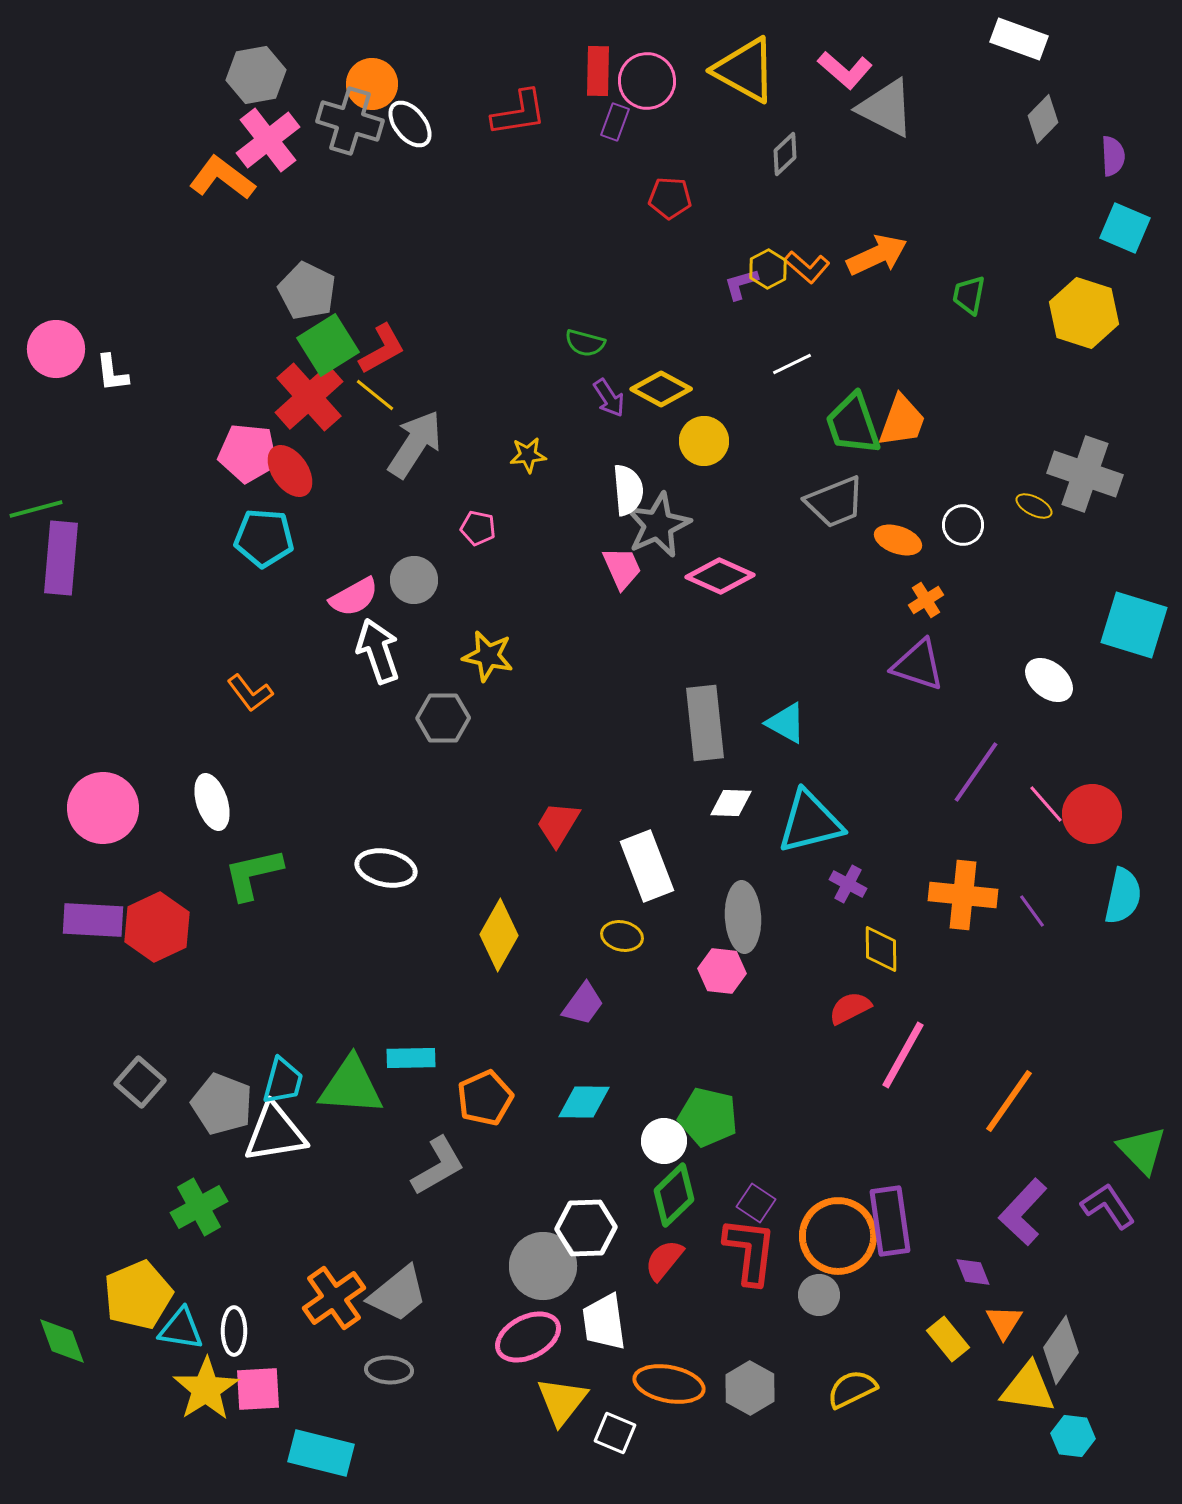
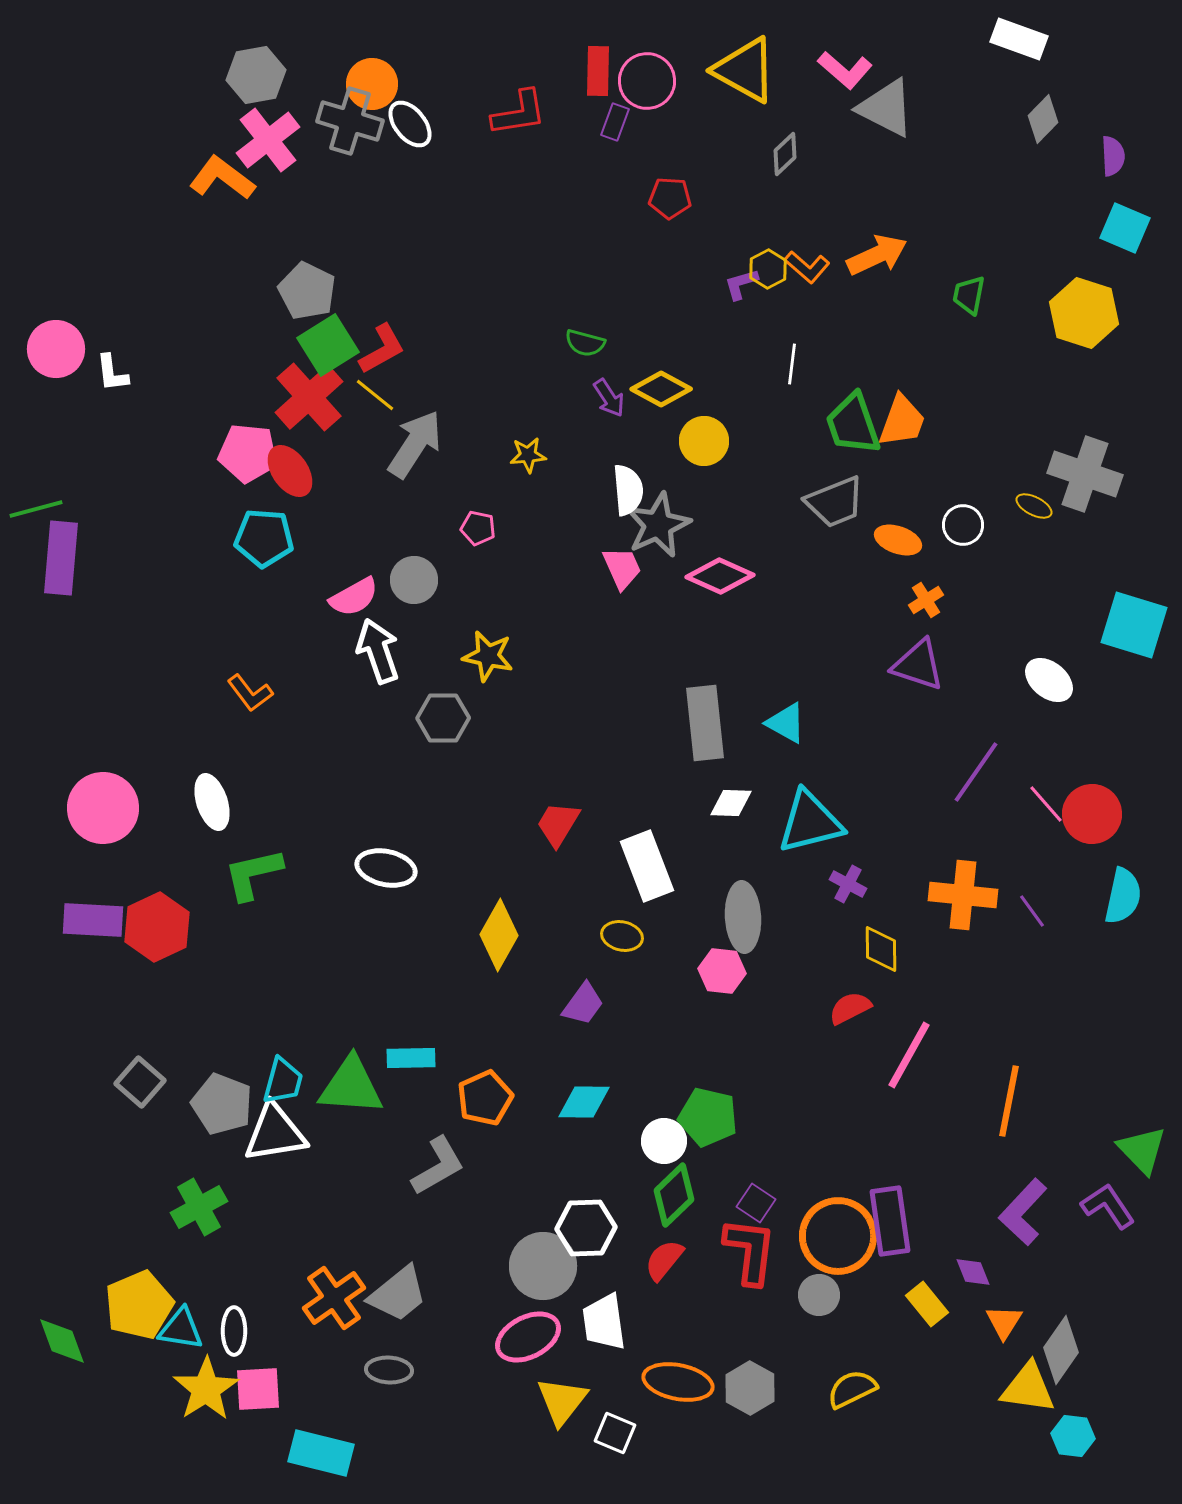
white line at (792, 364): rotated 57 degrees counterclockwise
pink line at (903, 1055): moved 6 px right
orange line at (1009, 1101): rotated 24 degrees counterclockwise
yellow pentagon at (138, 1295): moved 1 px right, 10 px down
yellow rectangle at (948, 1339): moved 21 px left, 35 px up
orange ellipse at (669, 1384): moved 9 px right, 2 px up
